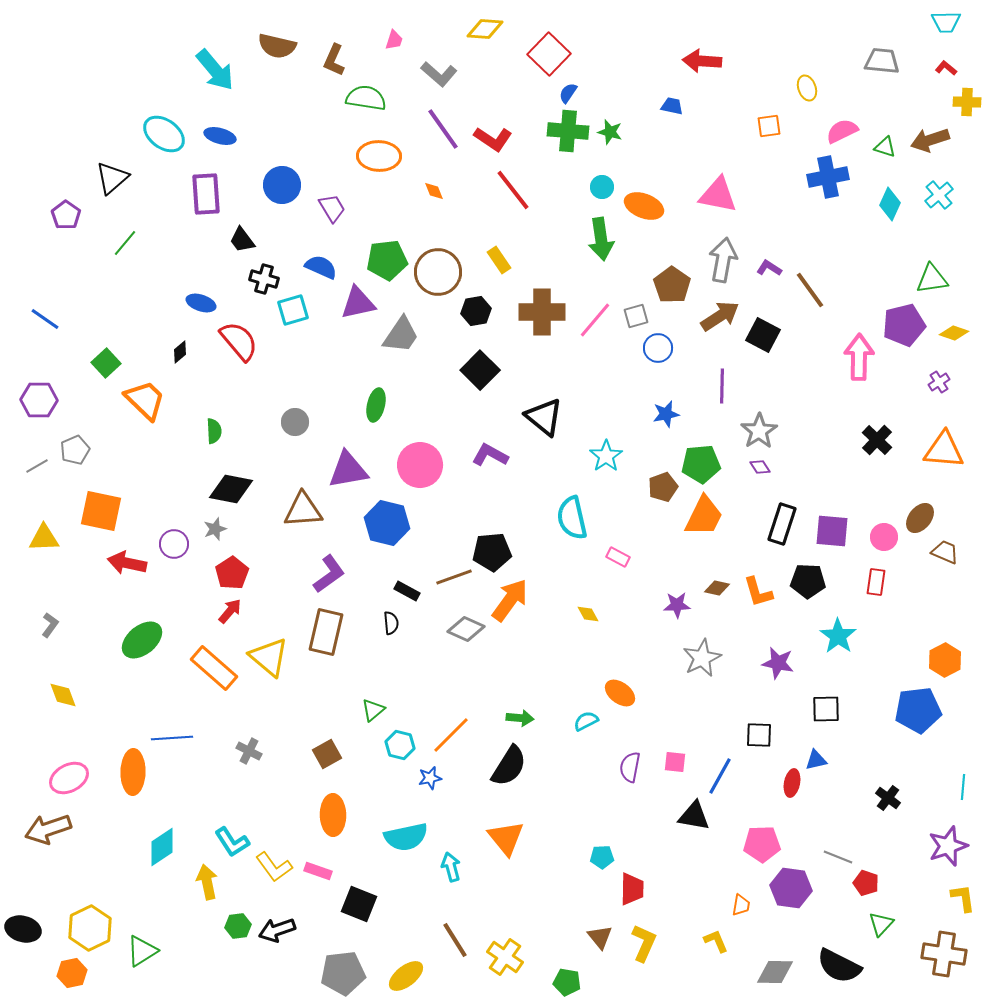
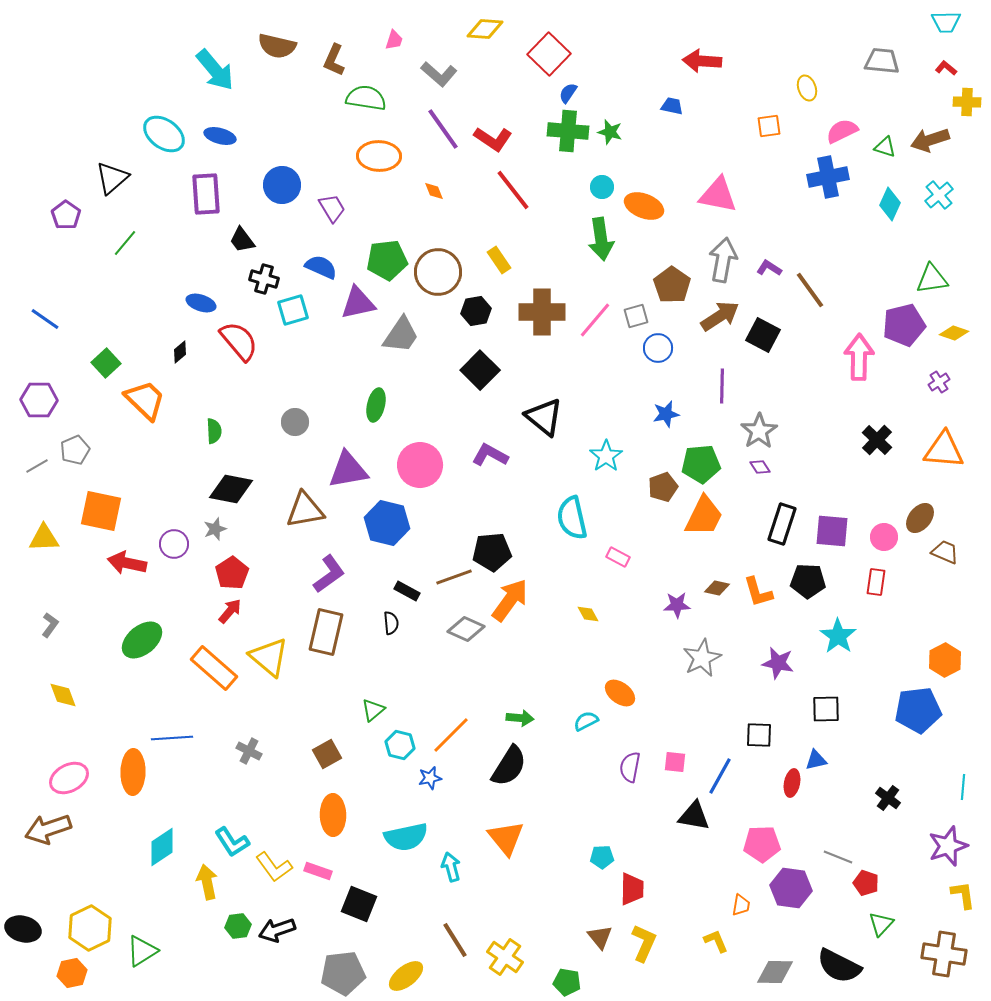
brown triangle at (303, 510): moved 2 px right; rotated 6 degrees counterclockwise
yellow L-shape at (963, 898): moved 3 px up
